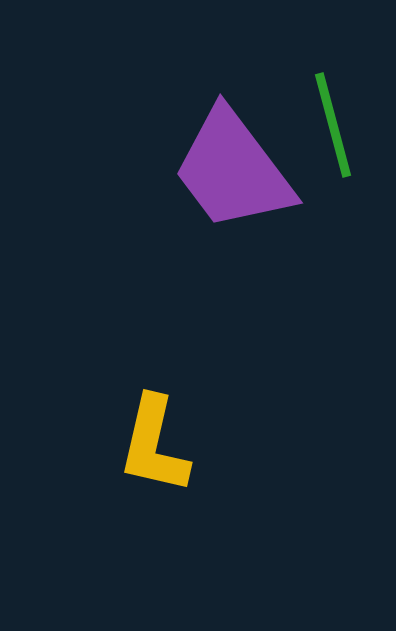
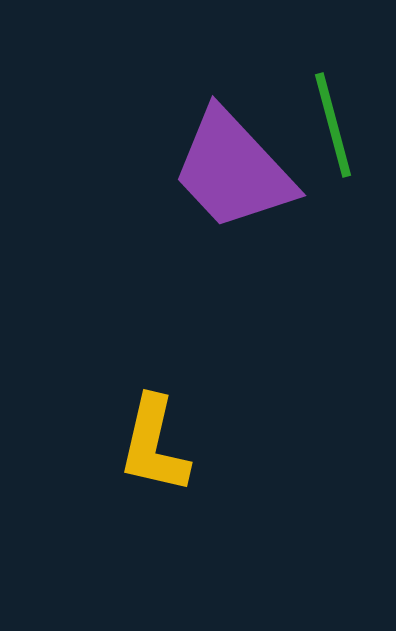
purple trapezoid: rotated 6 degrees counterclockwise
